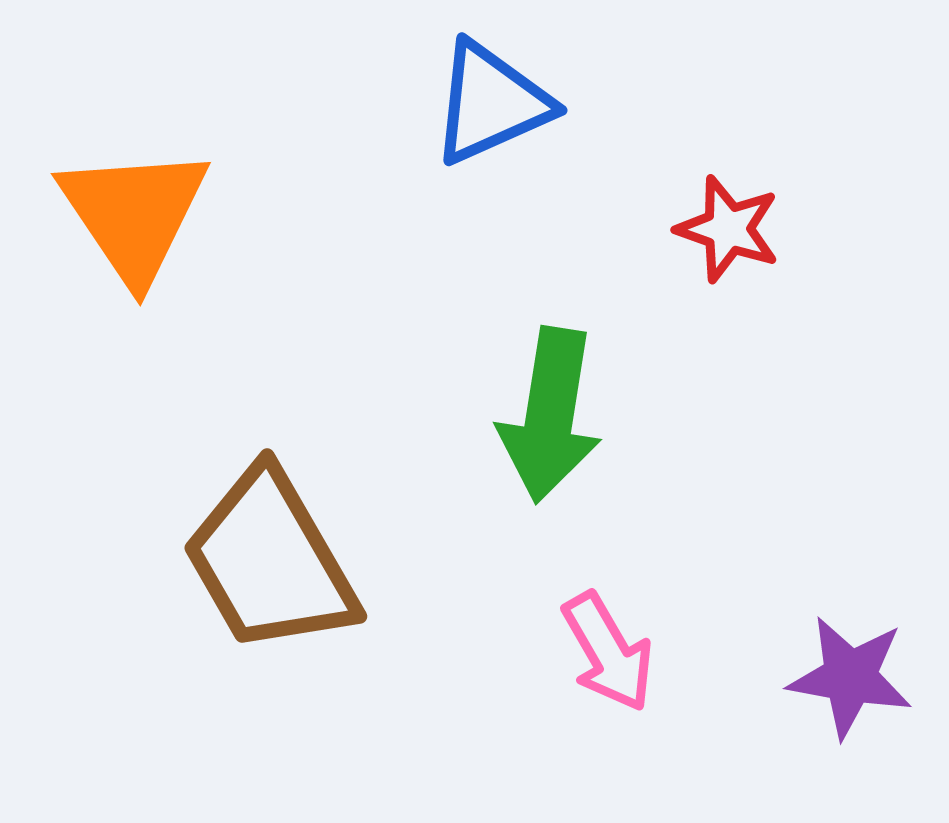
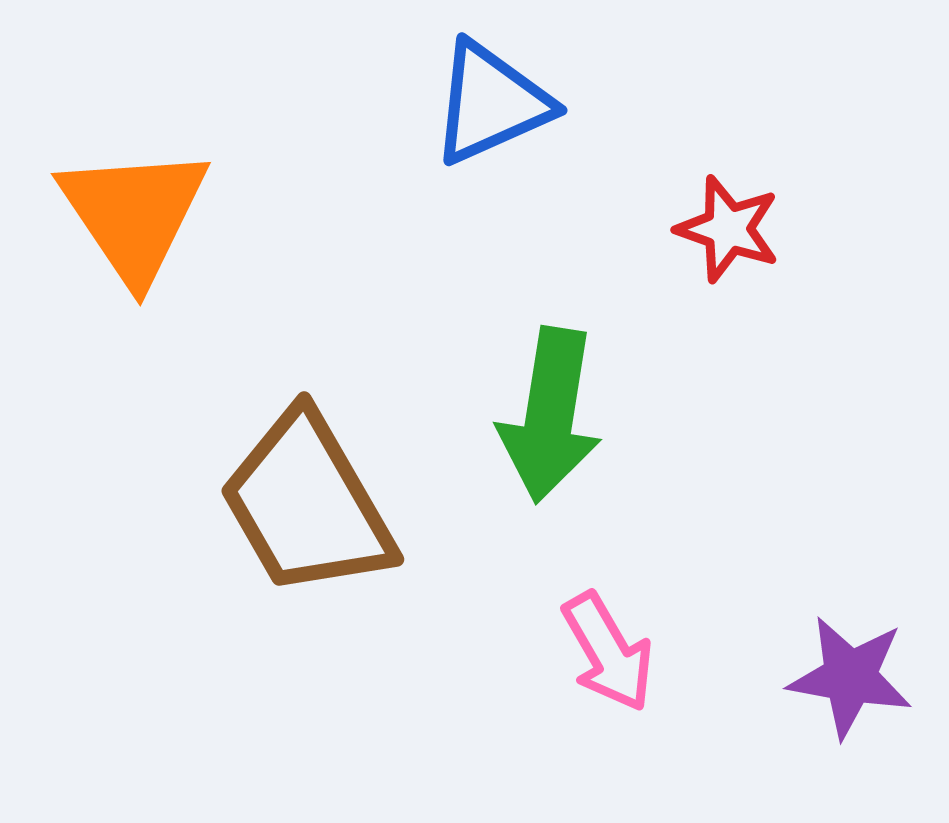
brown trapezoid: moved 37 px right, 57 px up
